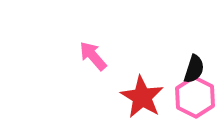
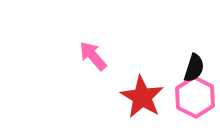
black semicircle: moved 1 px up
